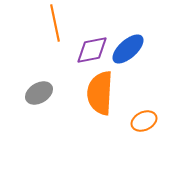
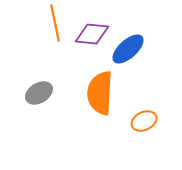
purple diamond: moved 16 px up; rotated 16 degrees clockwise
